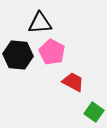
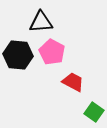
black triangle: moved 1 px right, 1 px up
